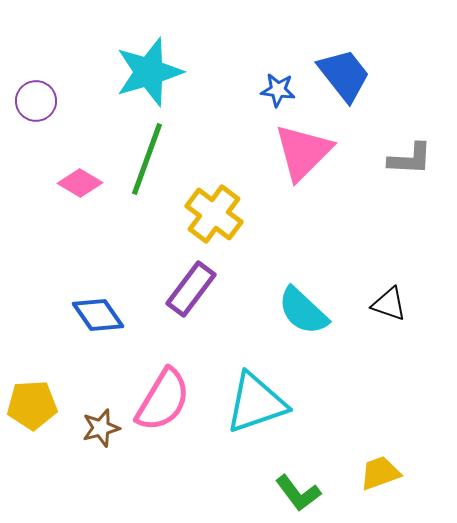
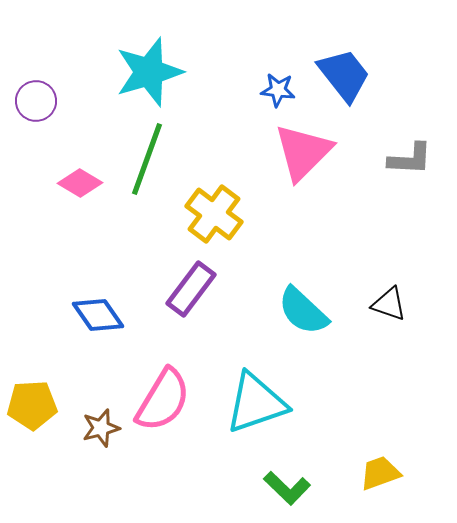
green L-shape: moved 11 px left, 5 px up; rotated 9 degrees counterclockwise
